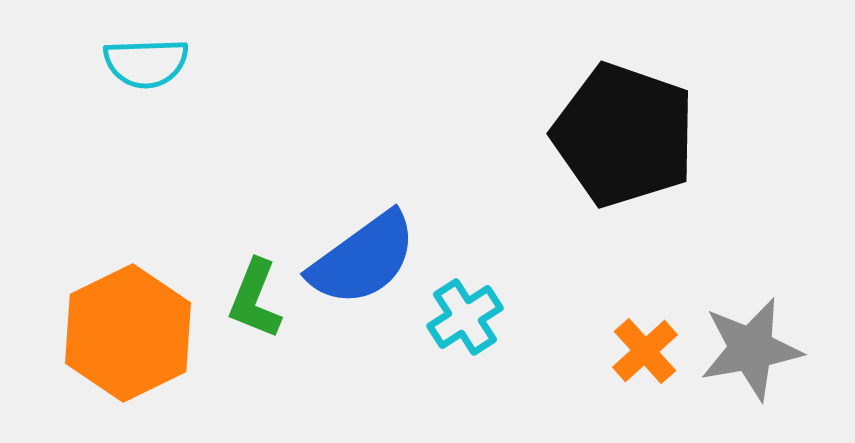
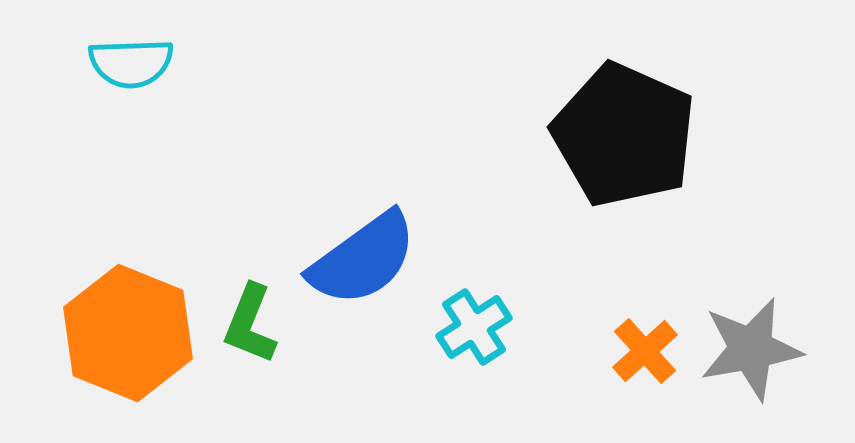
cyan semicircle: moved 15 px left
black pentagon: rotated 5 degrees clockwise
green L-shape: moved 5 px left, 25 px down
cyan cross: moved 9 px right, 10 px down
orange hexagon: rotated 12 degrees counterclockwise
